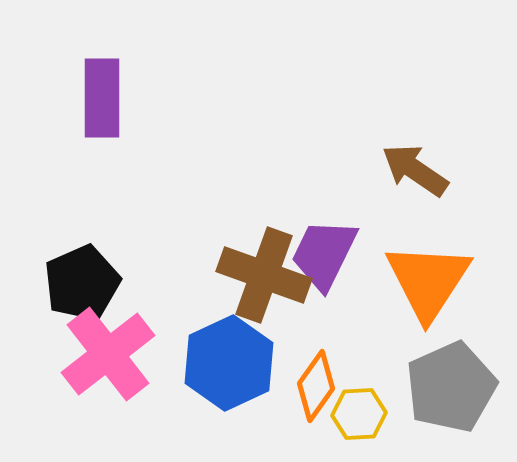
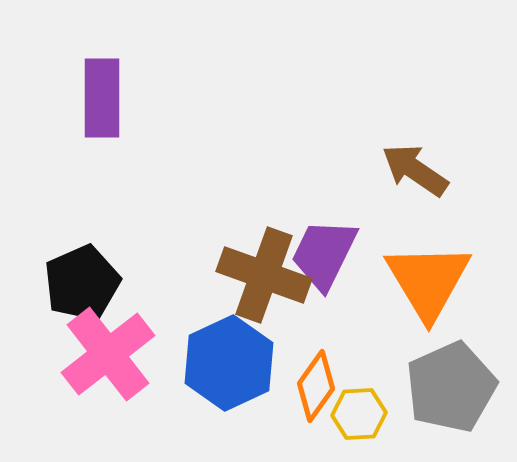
orange triangle: rotated 4 degrees counterclockwise
